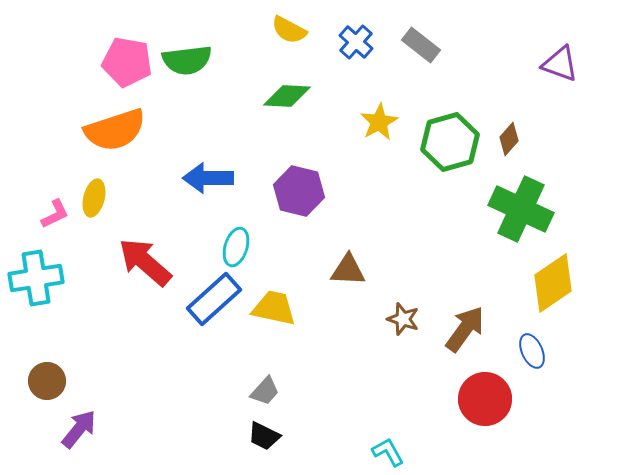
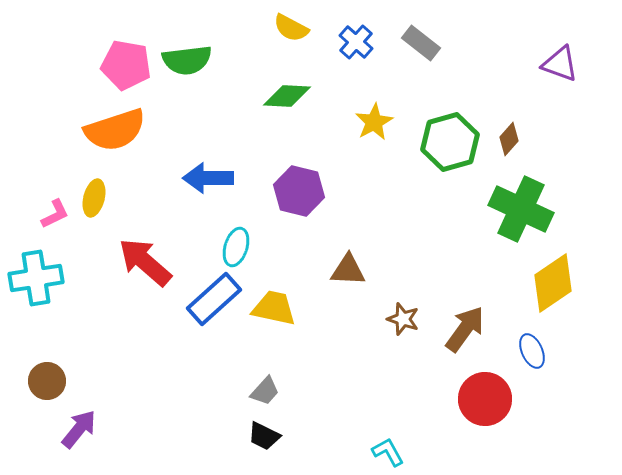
yellow semicircle: moved 2 px right, 2 px up
gray rectangle: moved 2 px up
pink pentagon: moved 1 px left, 3 px down
yellow star: moved 5 px left
